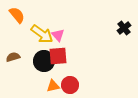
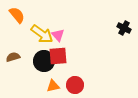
black cross: rotated 24 degrees counterclockwise
red circle: moved 5 px right
